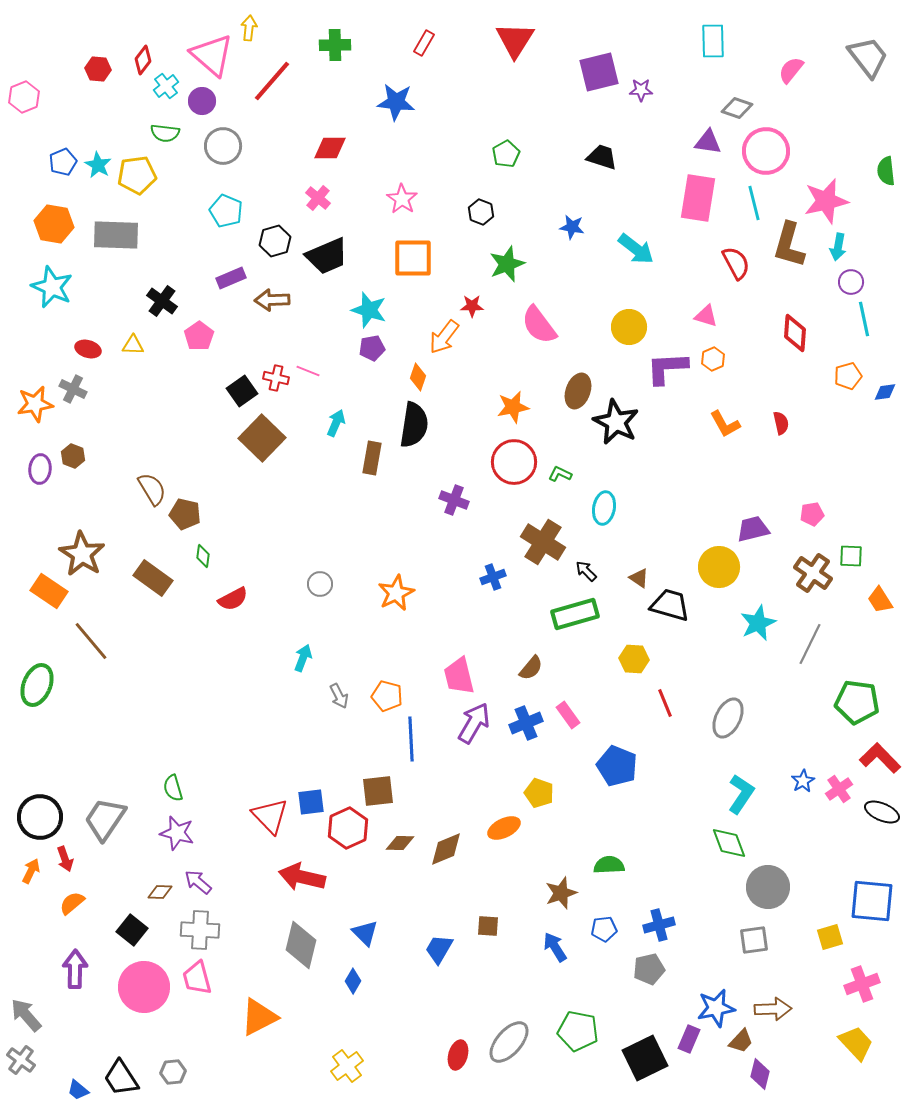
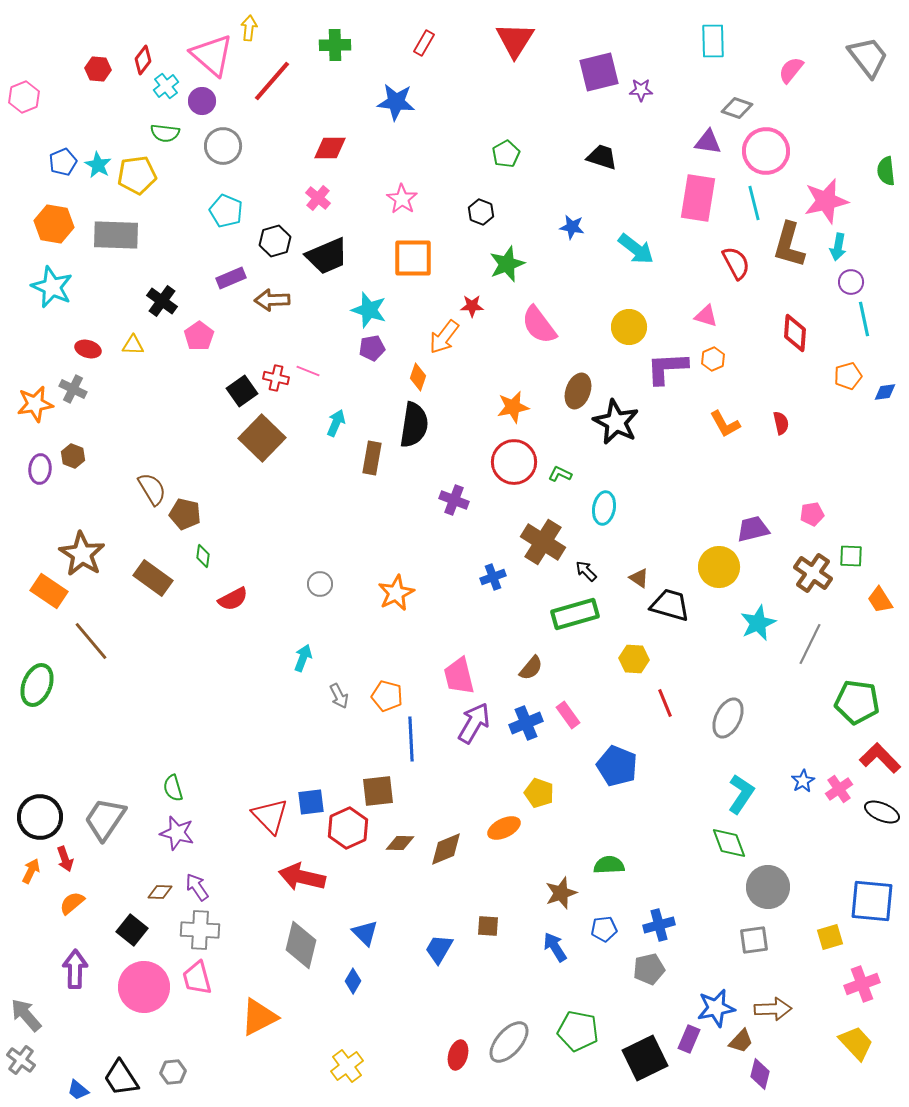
purple arrow at (198, 882): moved 1 px left, 5 px down; rotated 16 degrees clockwise
